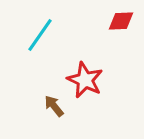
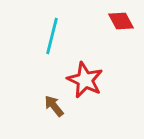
red diamond: rotated 64 degrees clockwise
cyan line: moved 12 px right, 1 px down; rotated 21 degrees counterclockwise
